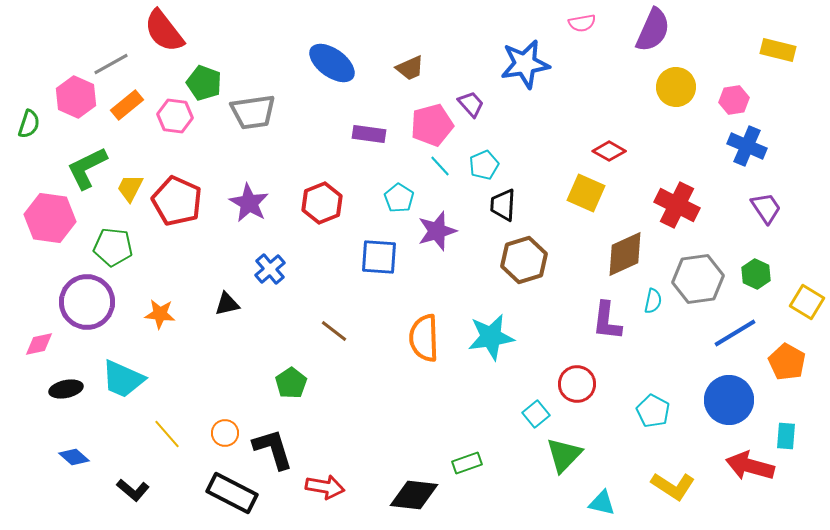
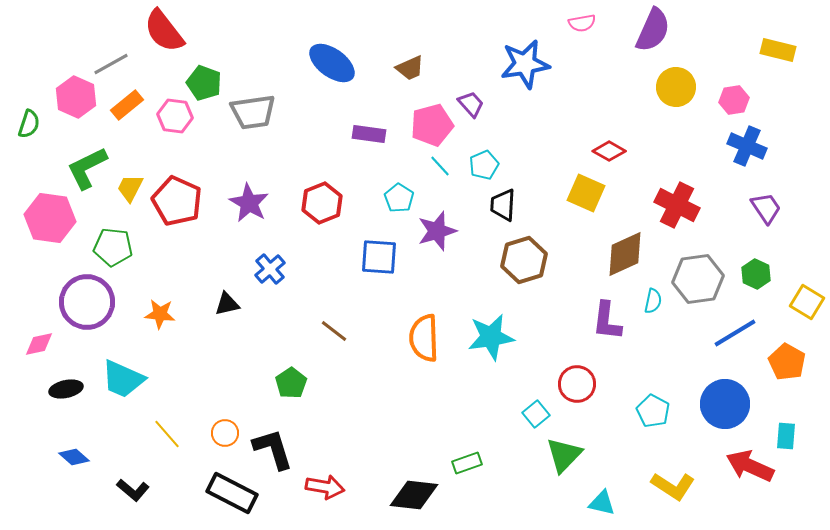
blue circle at (729, 400): moved 4 px left, 4 px down
red arrow at (750, 466): rotated 9 degrees clockwise
